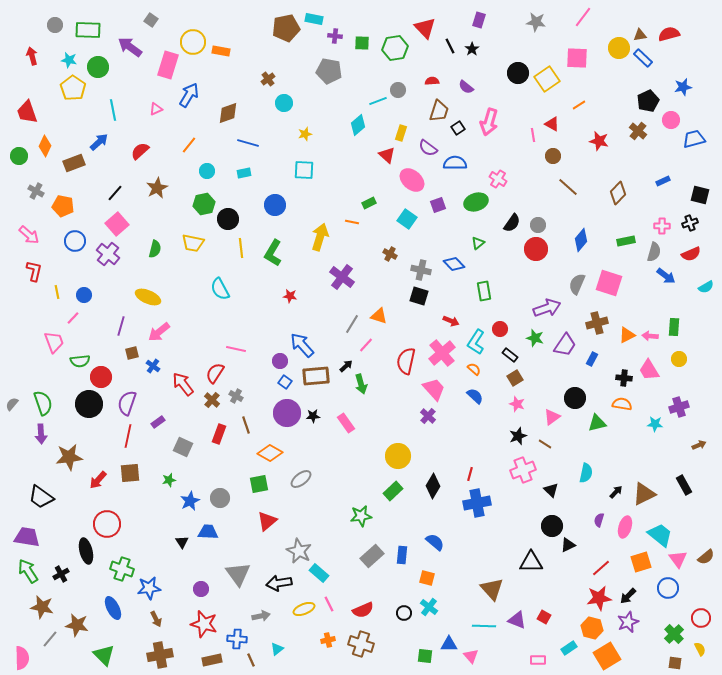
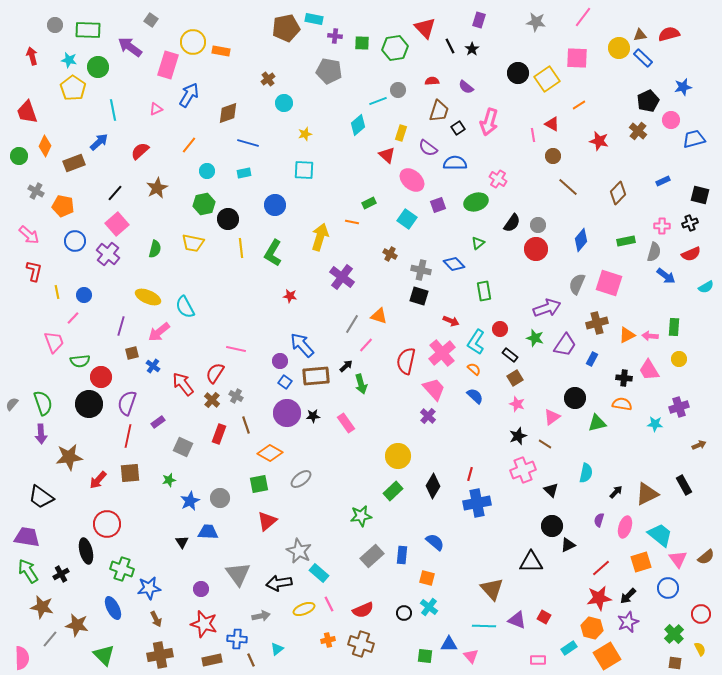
cyan semicircle at (220, 289): moved 35 px left, 18 px down
brown triangle at (644, 494): moved 3 px right
red circle at (701, 618): moved 4 px up
